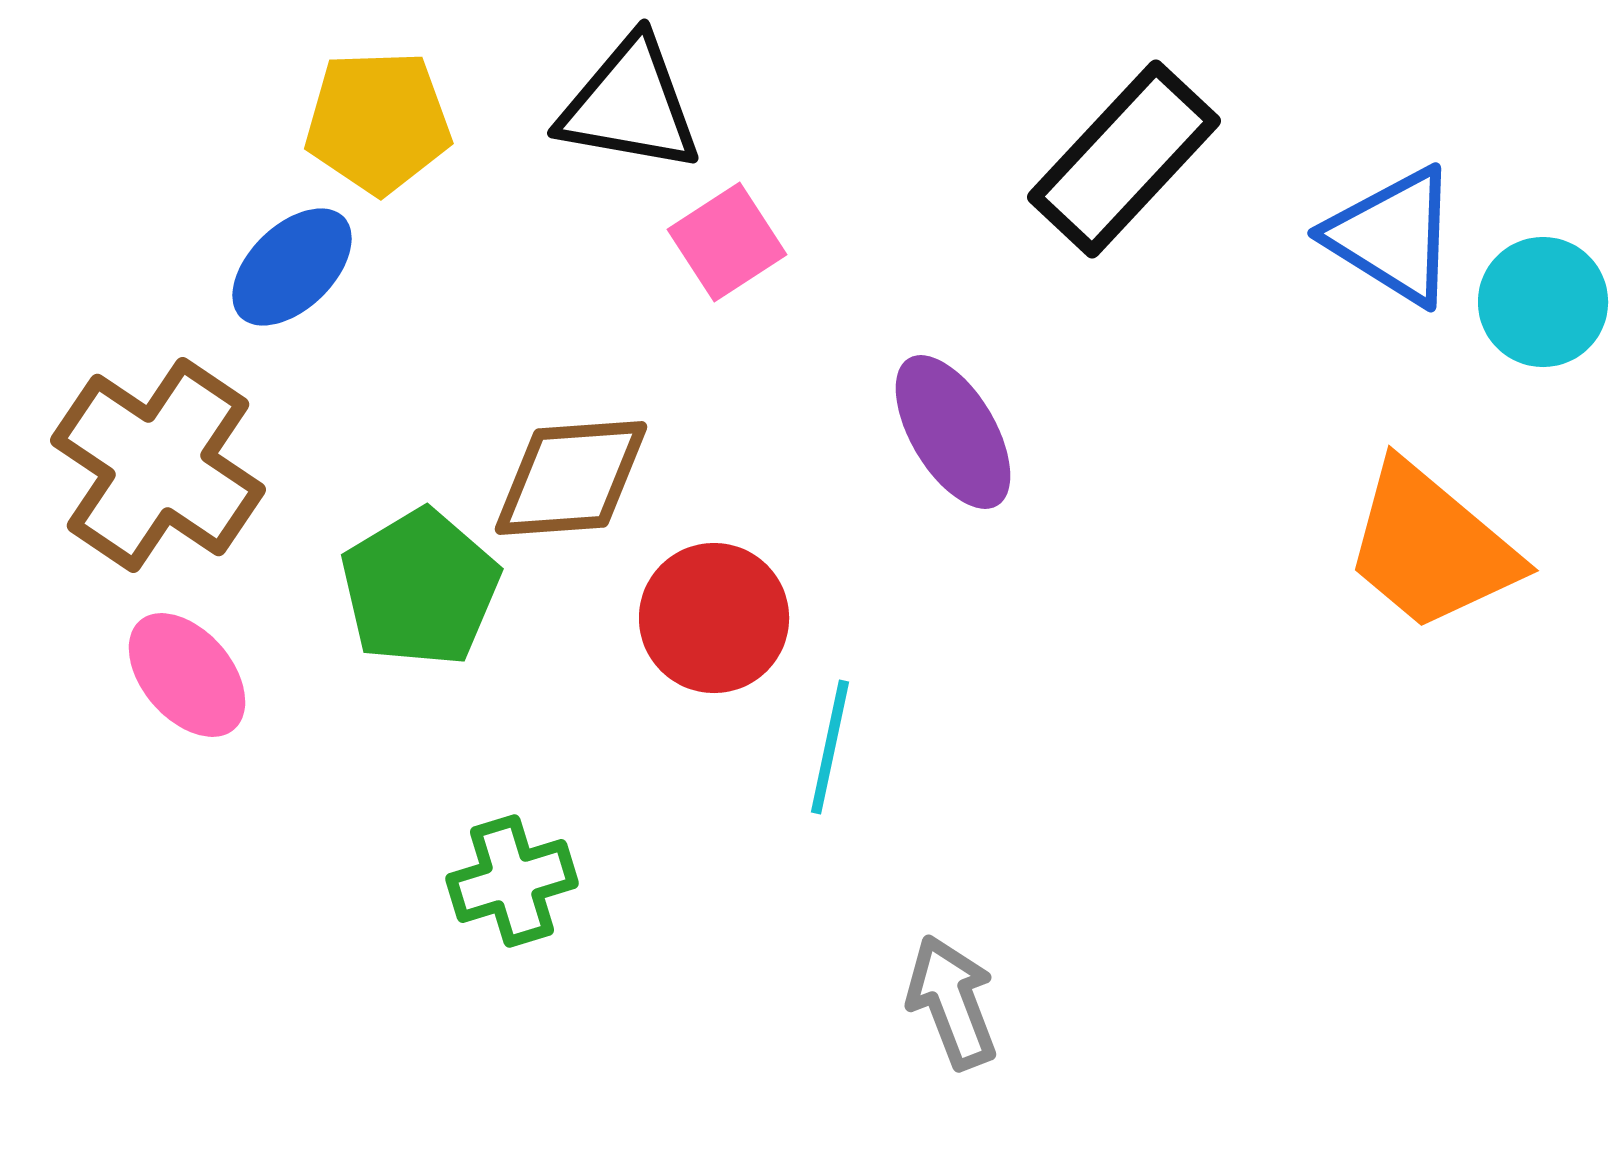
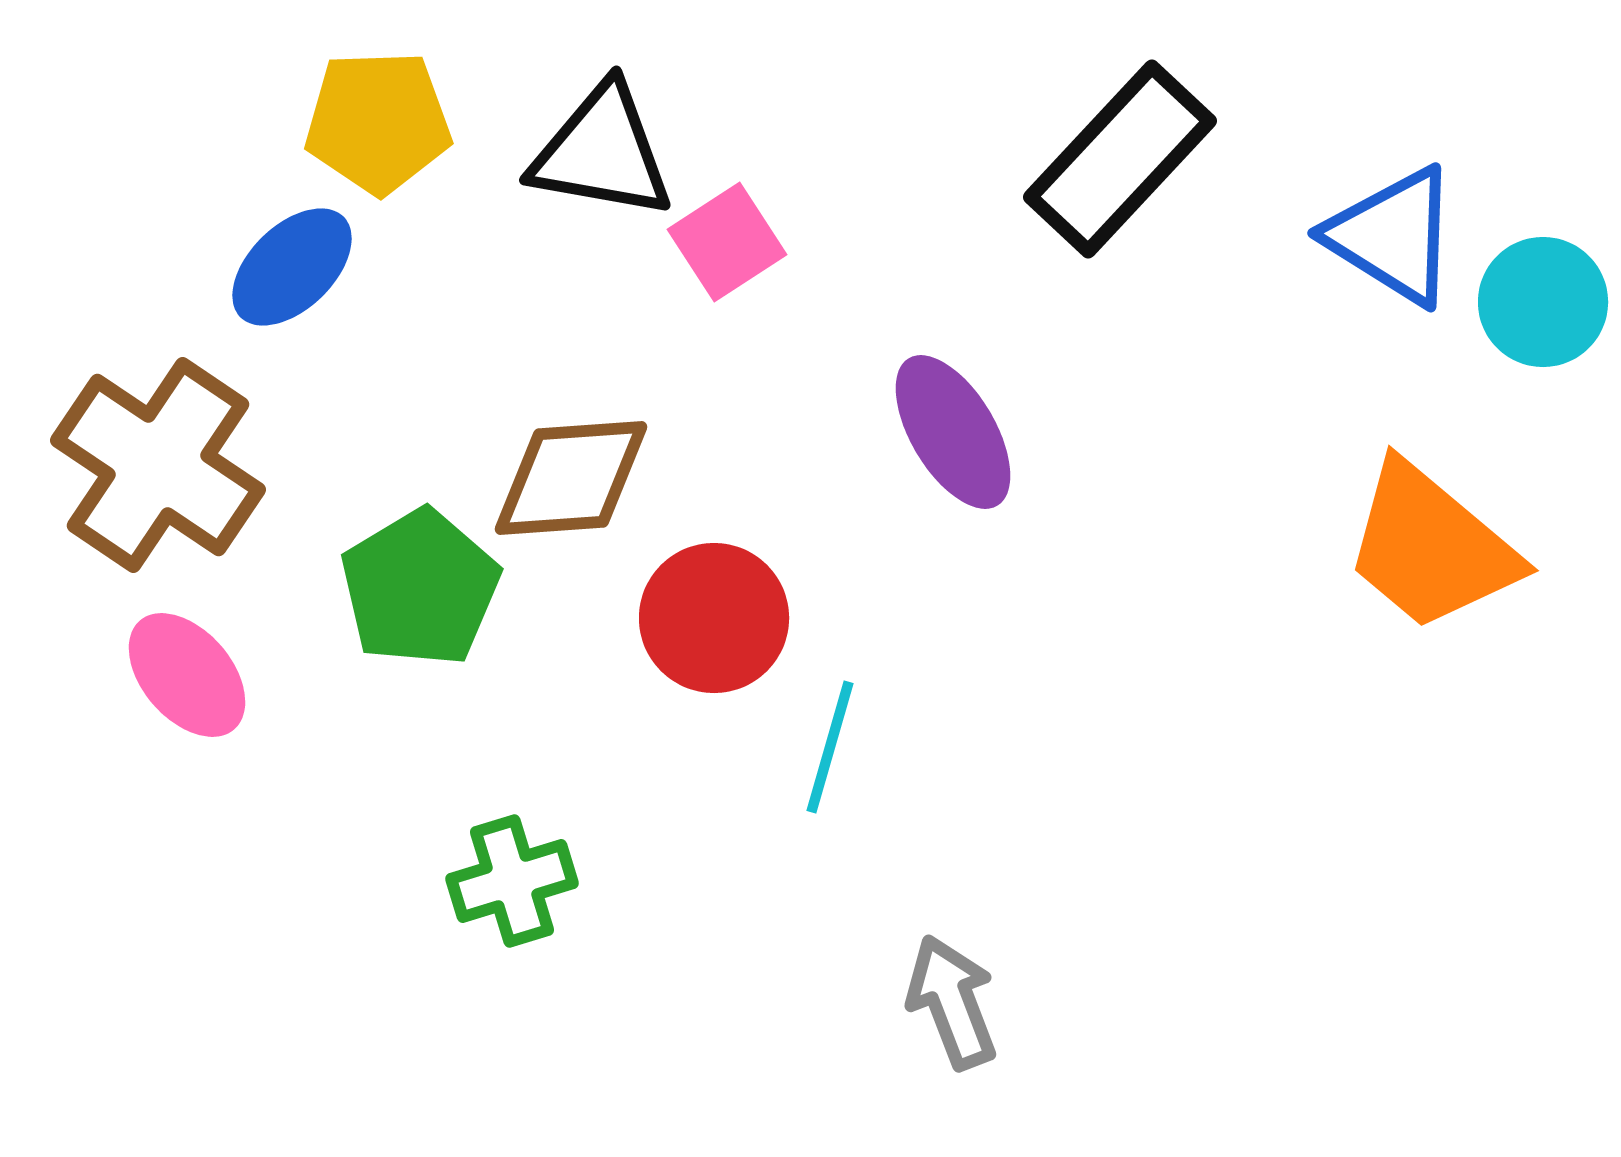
black triangle: moved 28 px left, 47 px down
black rectangle: moved 4 px left
cyan line: rotated 4 degrees clockwise
